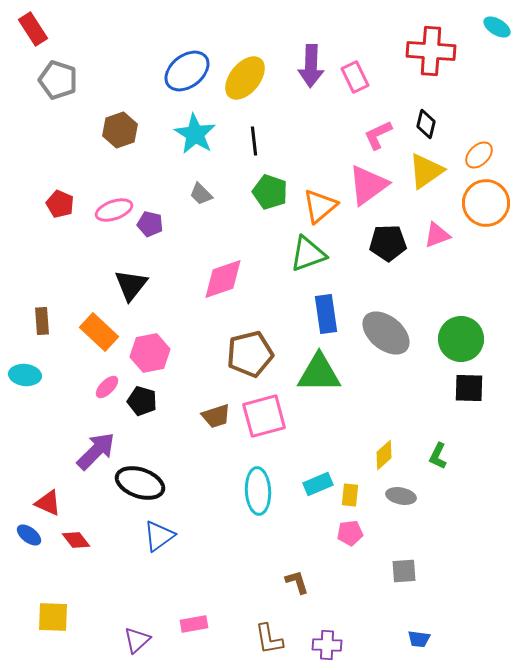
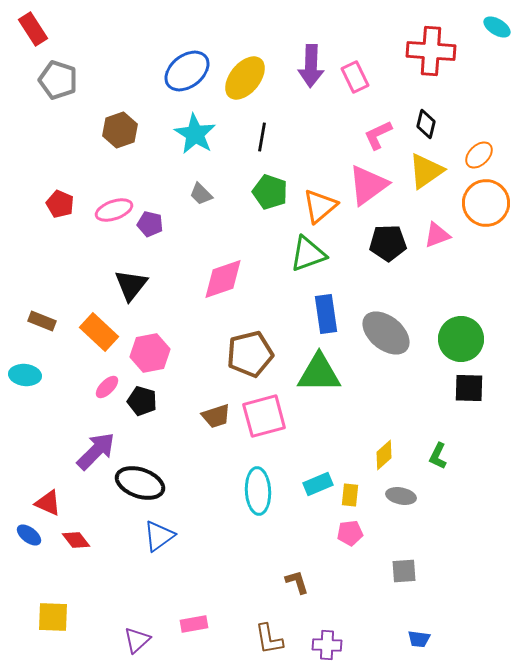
black line at (254, 141): moved 8 px right, 4 px up; rotated 16 degrees clockwise
brown rectangle at (42, 321): rotated 64 degrees counterclockwise
